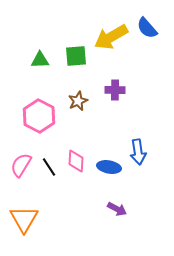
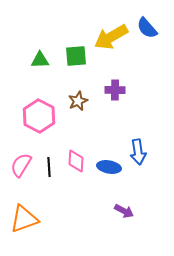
black line: rotated 30 degrees clockwise
purple arrow: moved 7 px right, 2 px down
orange triangle: rotated 40 degrees clockwise
